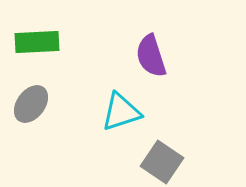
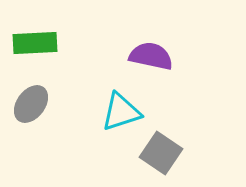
green rectangle: moved 2 px left, 1 px down
purple semicircle: rotated 120 degrees clockwise
gray square: moved 1 px left, 9 px up
